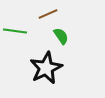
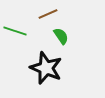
green line: rotated 10 degrees clockwise
black star: rotated 24 degrees counterclockwise
